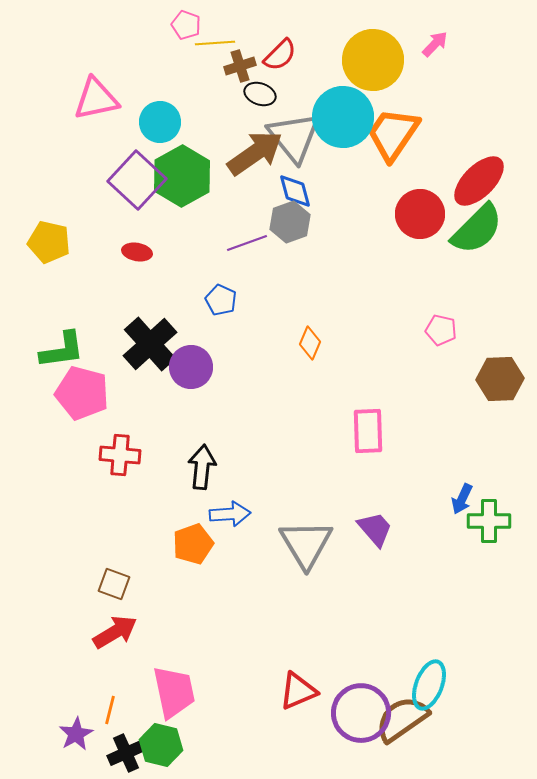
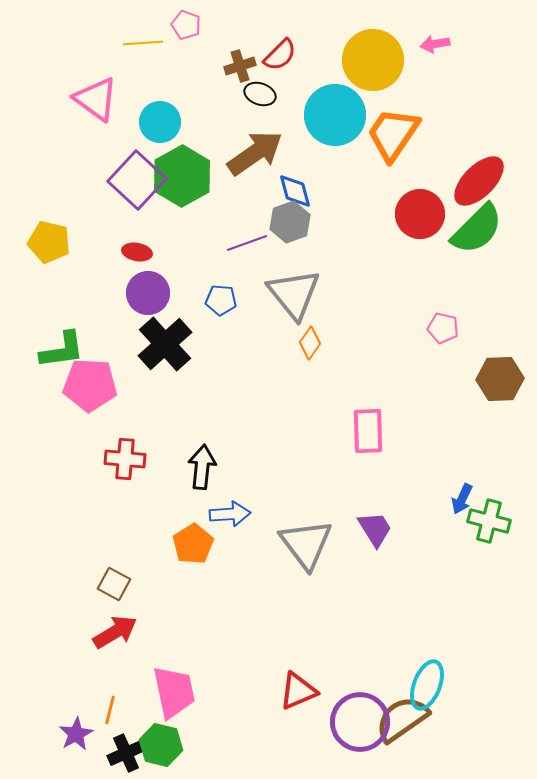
yellow line at (215, 43): moved 72 px left
pink arrow at (435, 44): rotated 144 degrees counterclockwise
pink triangle at (96, 99): rotated 48 degrees clockwise
cyan circle at (343, 117): moved 8 px left, 2 px up
gray triangle at (294, 137): moved 157 px down
blue pentagon at (221, 300): rotated 20 degrees counterclockwise
pink pentagon at (441, 330): moved 2 px right, 2 px up
orange diamond at (310, 343): rotated 12 degrees clockwise
black cross at (150, 344): moved 15 px right
purple circle at (191, 367): moved 43 px left, 74 px up
pink pentagon at (82, 393): moved 8 px right, 8 px up; rotated 12 degrees counterclockwise
red cross at (120, 455): moved 5 px right, 4 px down
green cross at (489, 521): rotated 15 degrees clockwise
purple trapezoid at (375, 529): rotated 9 degrees clockwise
orange pentagon at (193, 544): rotated 12 degrees counterclockwise
gray triangle at (306, 544): rotated 6 degrees counterclockwise
brown square at (114, 584): rotated 8 degrees clockwise
cyan ellipse at (429, 685): moved 2 px left
purple circle at (361, 713): moved 1 px left, 9 px down
